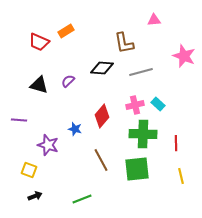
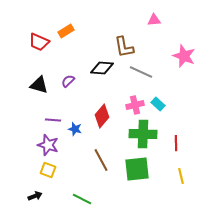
brown L-shape: moved 4 px down
gray line: rotated 40 degrees clockwise
purple line: moved 34 px right
yellow square: moved 19 px right
green line: rotated 48 degrees clockwise
